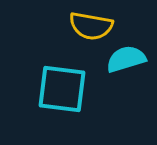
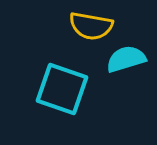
cyan square: rotated 12 degrees clockwise
